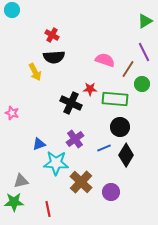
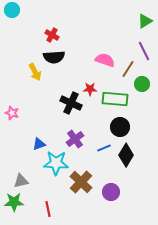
purple line: moved 1 px up
